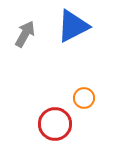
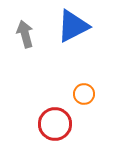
gray arrow: rotated 44 degrees counterclockwise
orange circle: moved 4 px up
